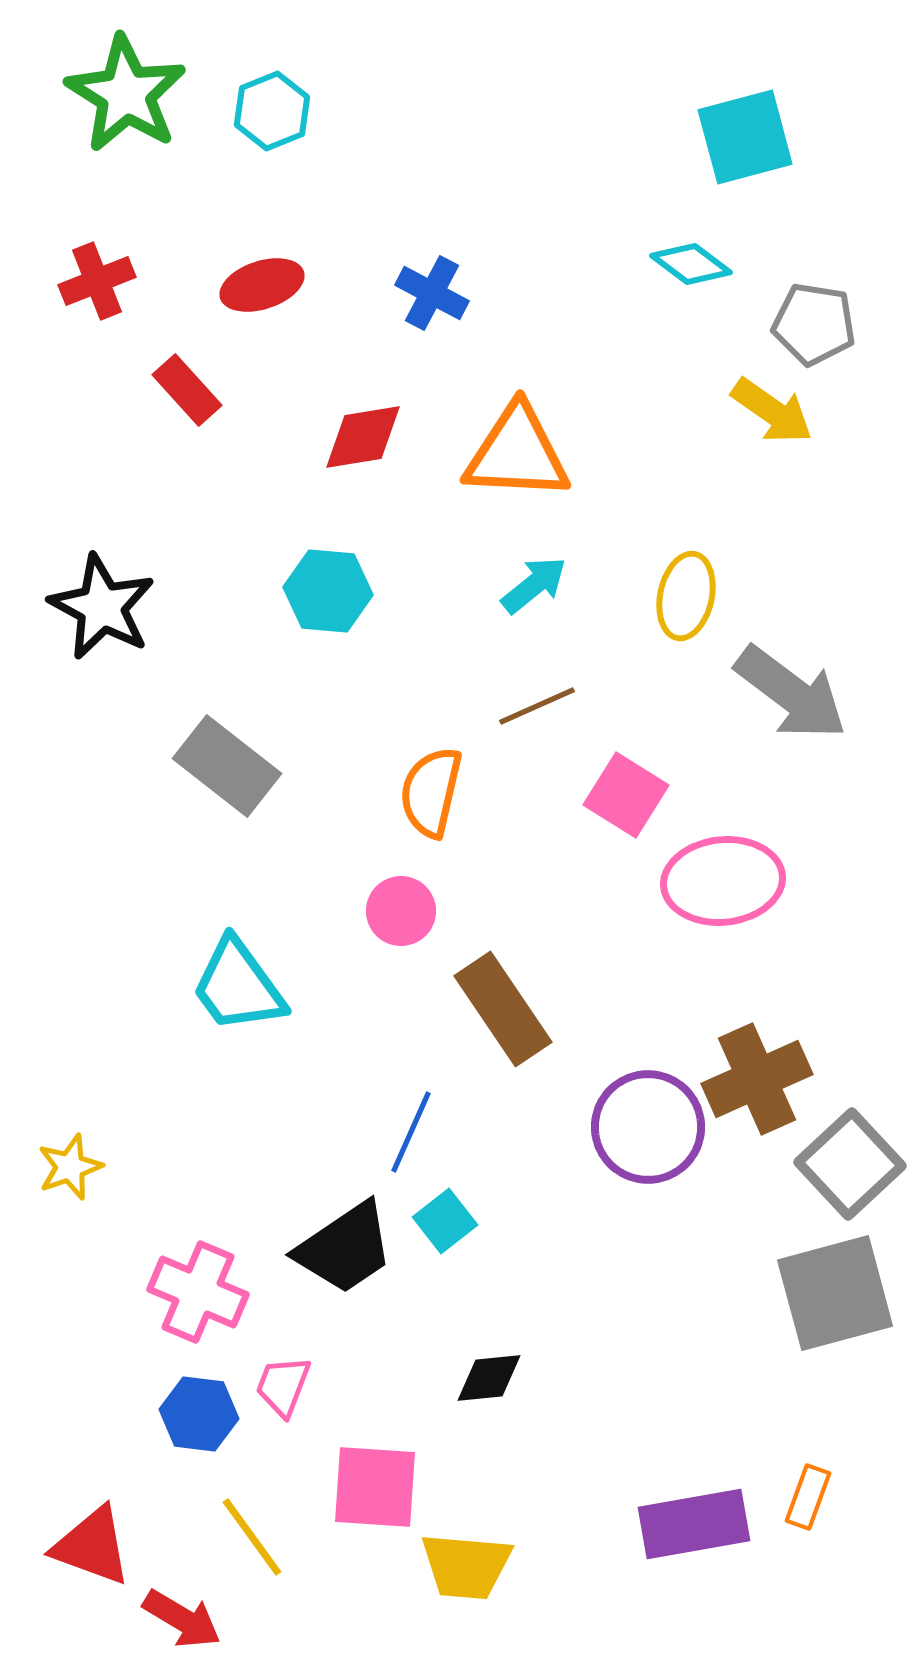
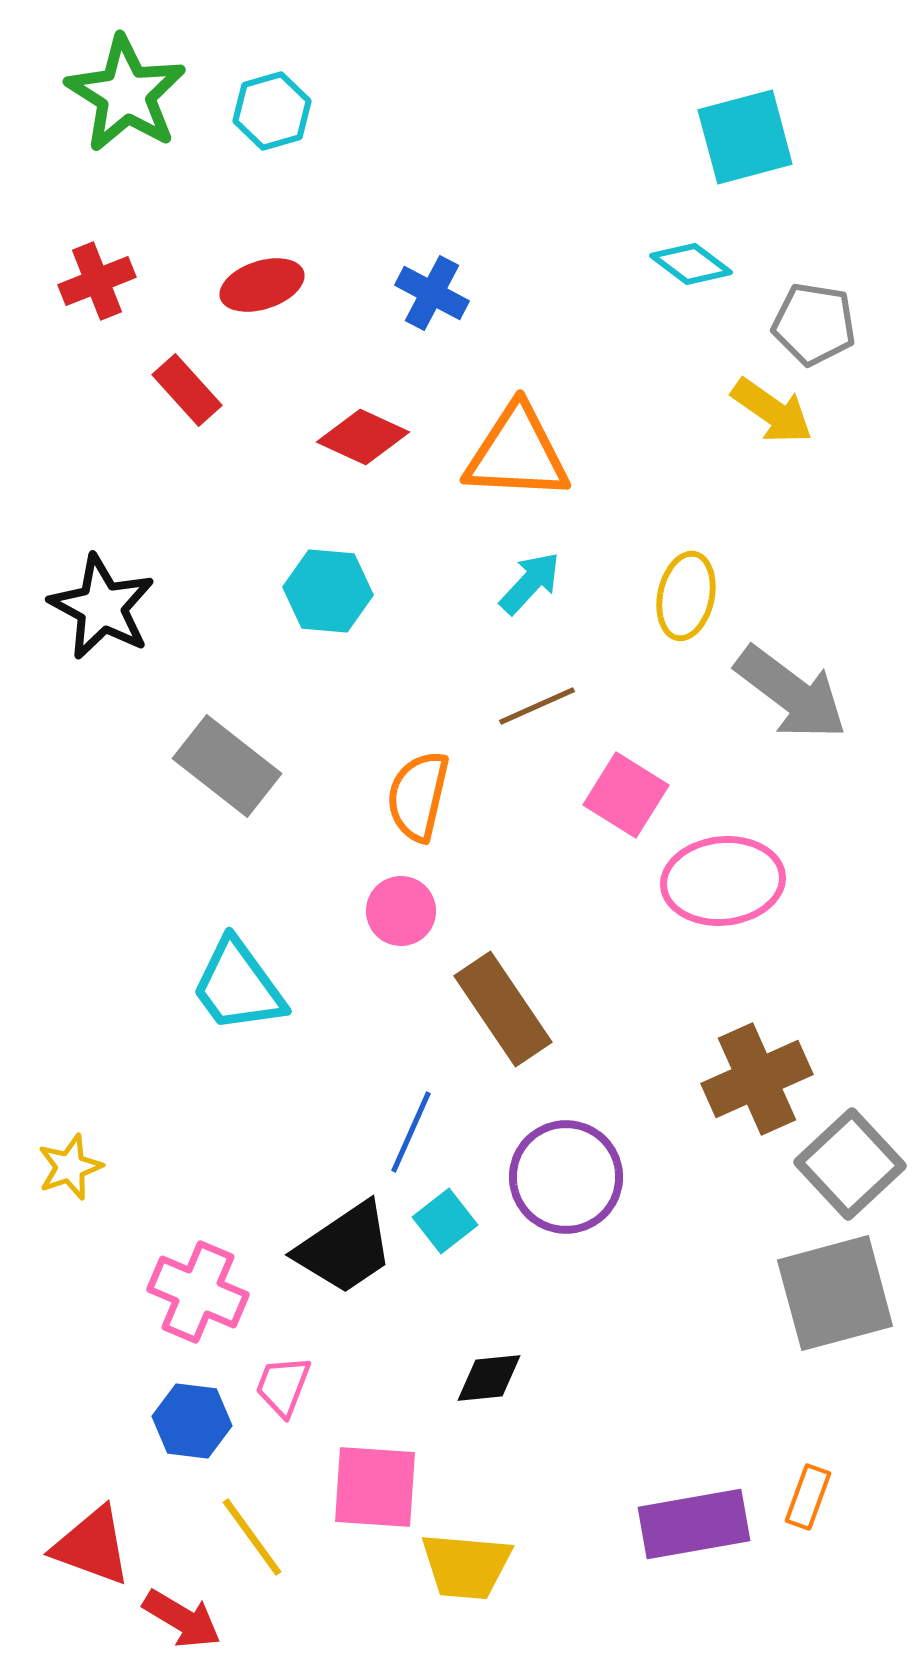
cyan hexagon at (272, 111): rotated 6 degrees clockwise
red diamond at (363, 437): rotated 34 degrees clockwise
cyan arrow at (534, 585): moved 4 px left, 2 px up; rotated 8 degrees counterclockwise
orange semicircle at (431, 792): moved 13 px left, 4 px down
purple circle at (648, 1127): moved 82 px left, 50 px down
blue hexagon at (199, 1414): moved 7 px left, 7 px down
